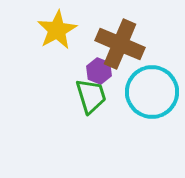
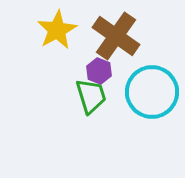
brown cross: moved 4 px left, 8 px up; rotated 12 degrees clockwise
